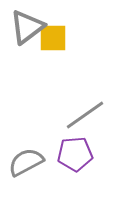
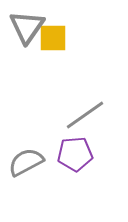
gray triangle: rotated 18 degrees counterclockwise
